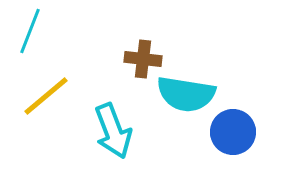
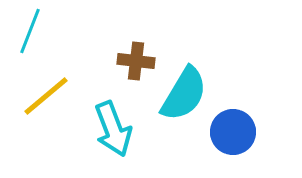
brown cross: moved 7 px left, 2 px down
cyan semicircle: moved 2 px left; rotated 68 degrees counterclockwise
cyan arrow: moved 2 px up
